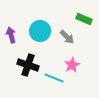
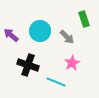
green rectangle: rotated 49 degrees clockwise
purple arrow: rotated 35 degrees counterclockwise
pink star: moved 2 px up
cyan line: moved 2 px right, 4 px down
